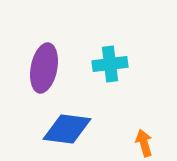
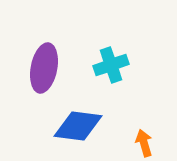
cyan cross: moved 1 px right, 1 px down; rotated 12 degrees counterclockwise
blue diamond: moved 11 px right, 3 px up
